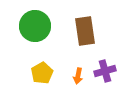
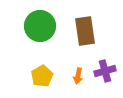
green circle: moved 5 px right
yellow pentagon: moved 3 px down
